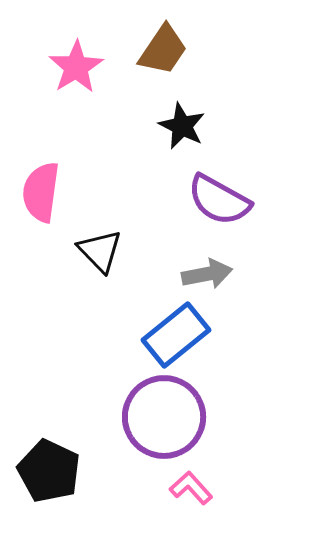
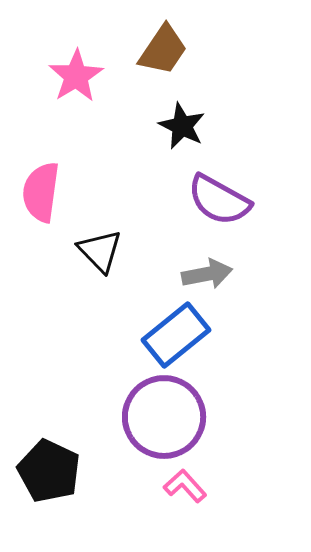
pink star: moved 9 px down
pink L-shape: moved 6 px left, 2 px up
